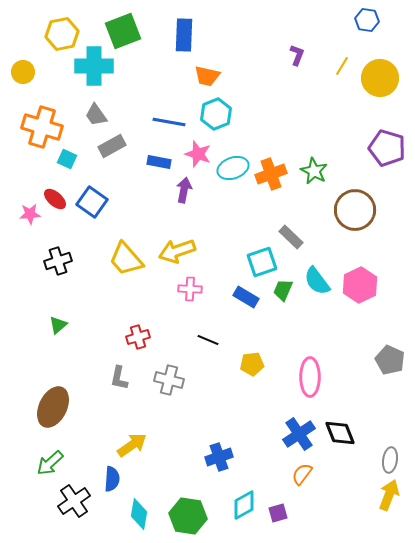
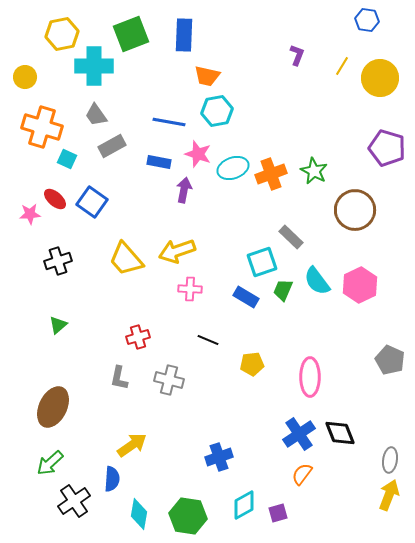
green square at (123, 31): moved 8 px right, 3 px down
yellow circle at (23, 72): moved 2 px right, 5 px down
cyan hexagon at (216, 114): moved 1 px right, 3 px up; rotated 12 degrees clockwise
